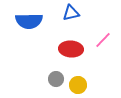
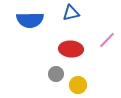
blue semicircle: moved 1 px right, 1 px up
pink line: moved 4 px right
gray circle: moved 5 px up
